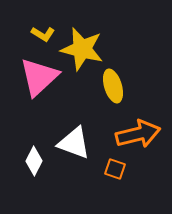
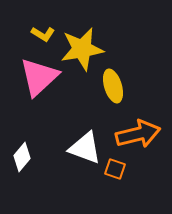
yellow star: rotated 24 degrees counterclockwise
white triangle: moved 11 px right, 5 px down
white diamond: moved 12 px left, 4 px up; rotated 12 degrees clockwise
